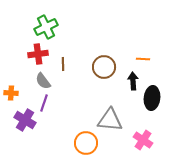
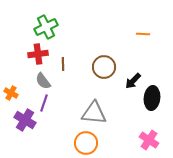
orange line: moved 25 px up
black arrow: rotated 132 degrees counterclockwise
orange cross: rotated 24 degrees clockwise
gray triangle: moved 16 px left, 7 px up
pink cross: moved 6 px right
